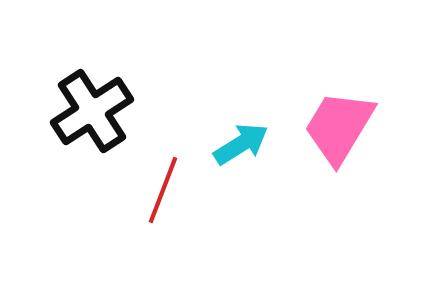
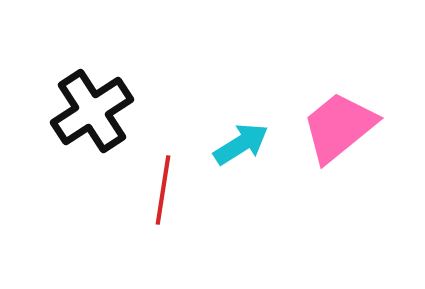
pink trapezoid: rotated 20 degrees clockwise
red line: rotated 12 degrees counterclockwise
